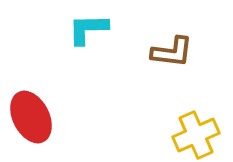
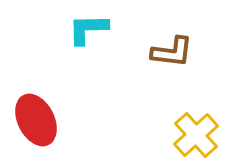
red ellipse: moved 5 px right, 3 px down
yellow cross: rotated 18 degrees counterclockwise
